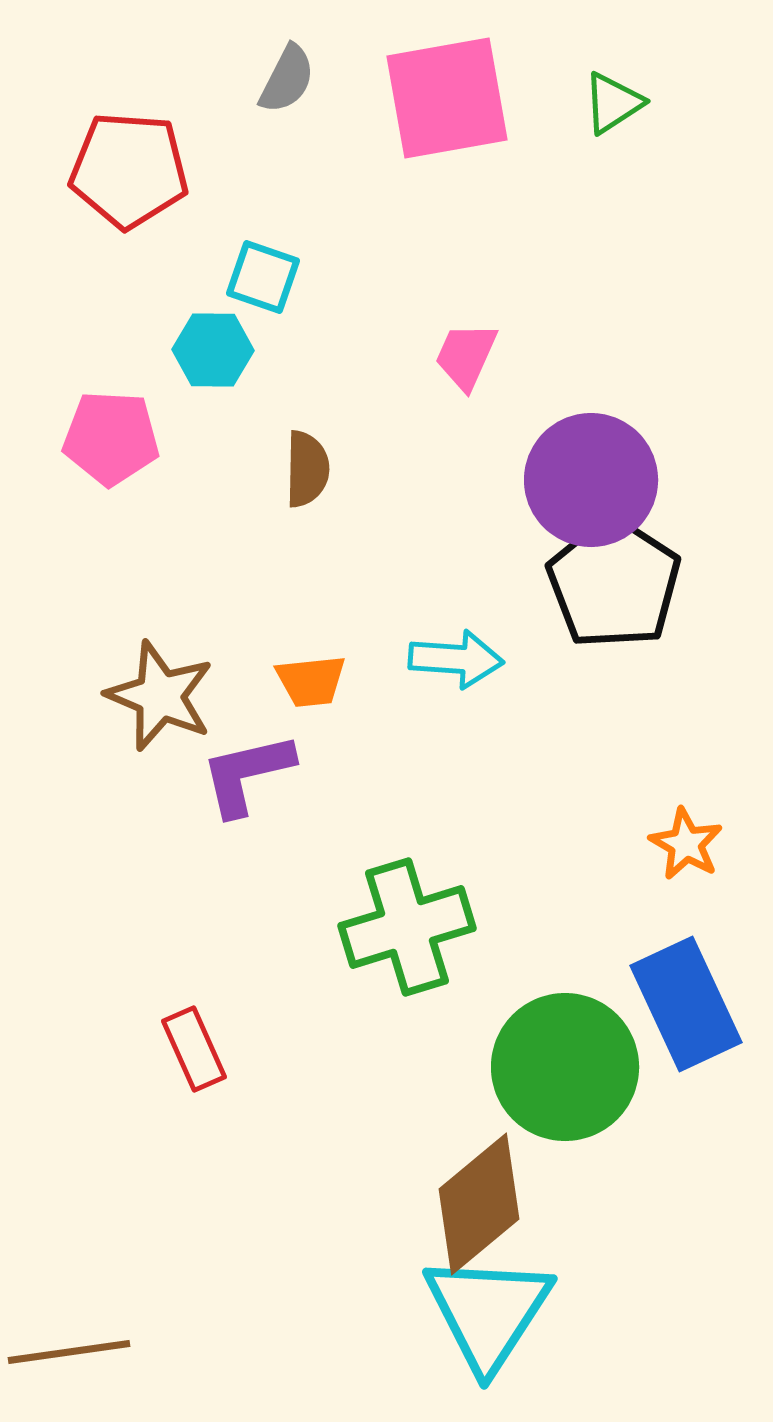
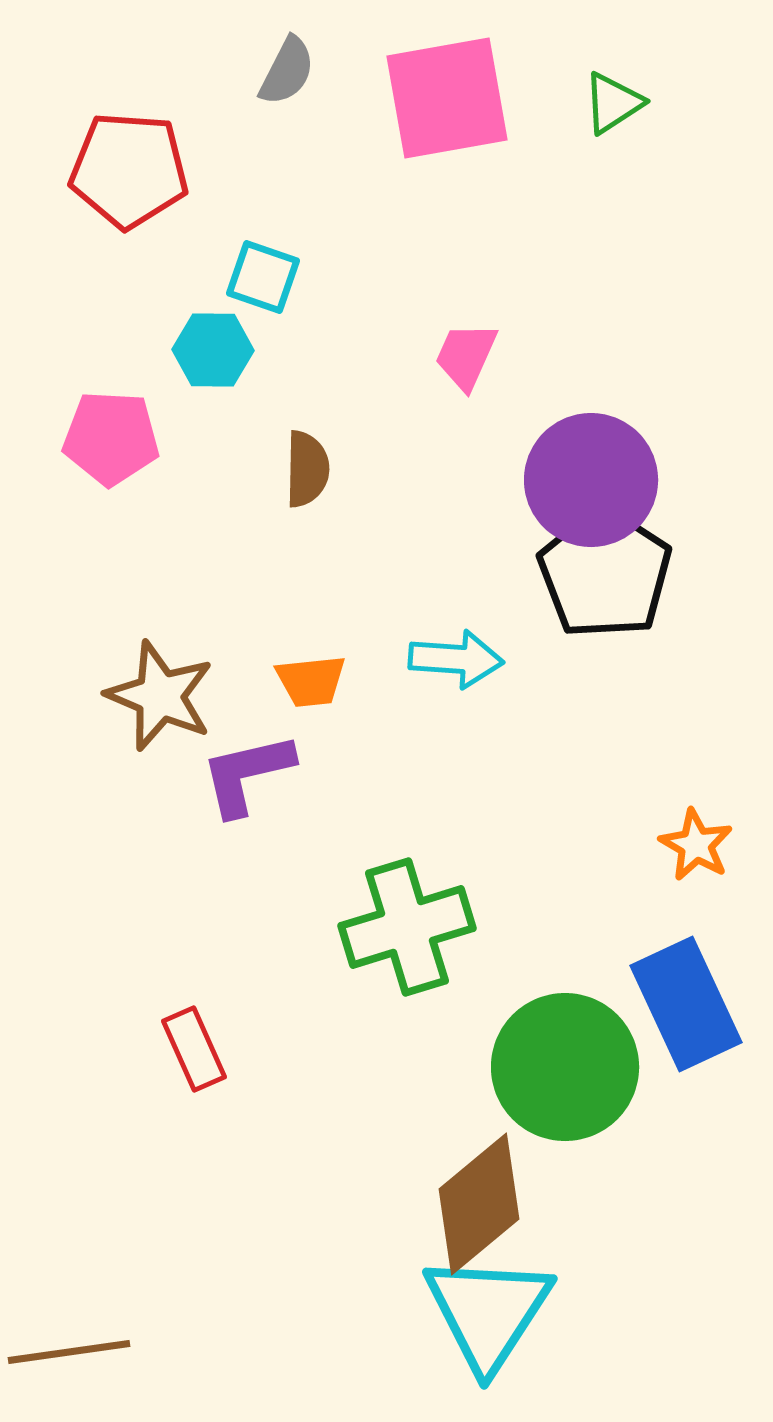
gray semicircle: moved 8 px up
black pentagon: moved 9 px left, 10 px up
orange star: moved 10 px right, 1 px down
